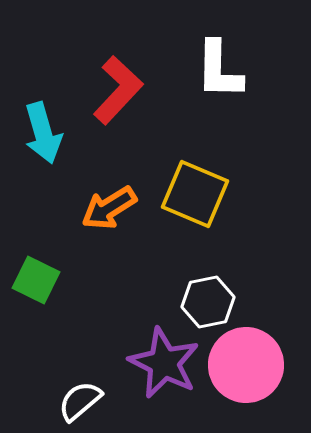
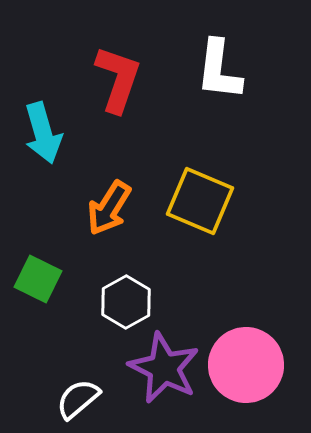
white L-shape: rotated 6 degrees clockwise
red L-shape: moved 11 px up; rotated 24 degrees counterclockwise
yellow square: moved 5 px right, 7 px down
orange arrow: rotated 26 degrees counterclockwise
green square: moved 2 px right, 1 px up
white hexagon: moved 82 px left; rotated 18 degrees counterclockwise
purple star: moved 5 px down
white semicircle: moved 2 px left, 2 px up
